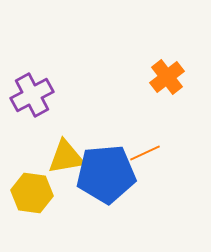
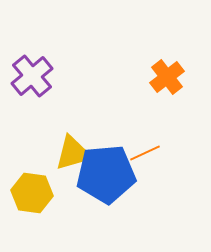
purple cross: moved 19 px up; rotated 12 degrees counterclockwise
yellow triangle: moved 7 px right, 4 px up; rotated 6 degrees counterclockwise
